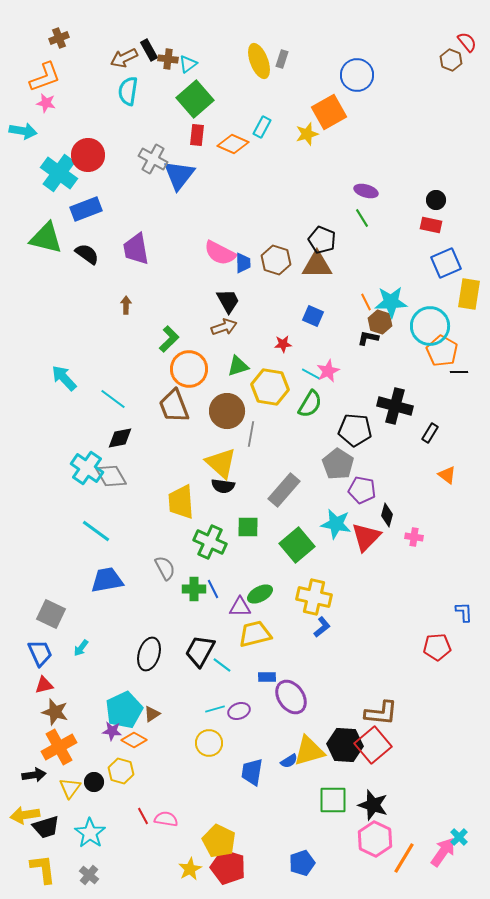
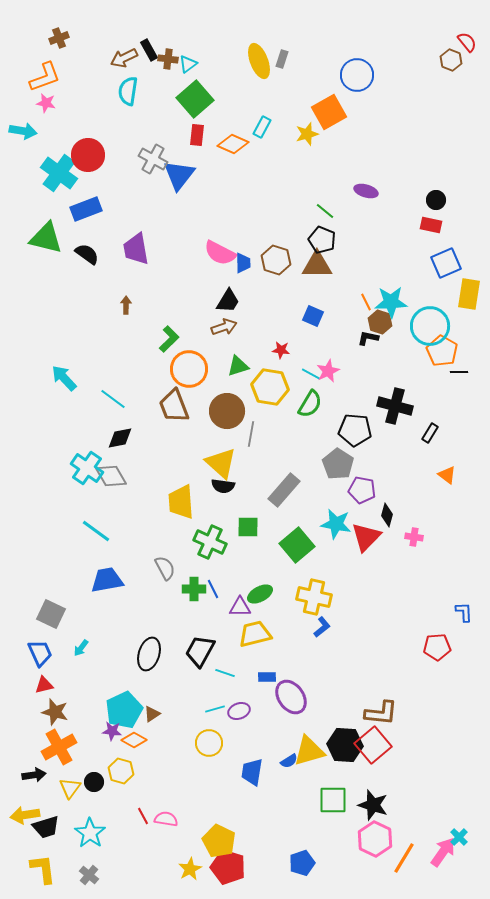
green line at (362, 218): moved 37 px left, 7 px up; rotated 18 degrees counterclockwise
black trapezoid at (228, 301): rotated 60 degrees clockwise
red star at (283, 344): moved 2 px left, 6 px down; rotated 12 degrees clockwise
cyan line at (222, 665): moved 3 px right, 8 px down; rotated 18 degrees counterclockwise
